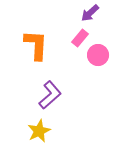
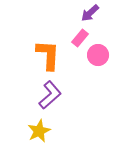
orange L-shape: moved 12 px right, 10 px down
